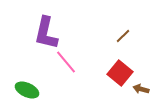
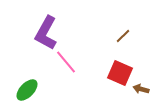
purple L-shape: rotated 16 degrees clockwise
red square: rotated 15 degrees counterclockwise
green ellipse: rotated 70 degrees counterclockwise
